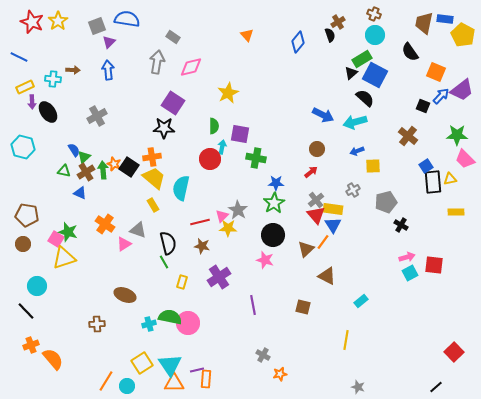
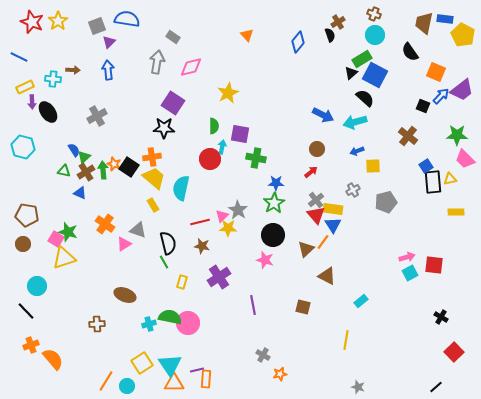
black cross at (401, 225): moved 40 px right, 92 px down
